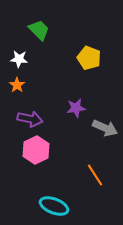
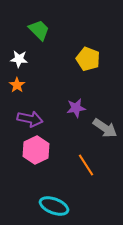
yellow pentagon: moved 1 px left, 1 px down
gray arrow: rotated 10 degrees clockwise
orange line: moved 9 px left, 10 px up
